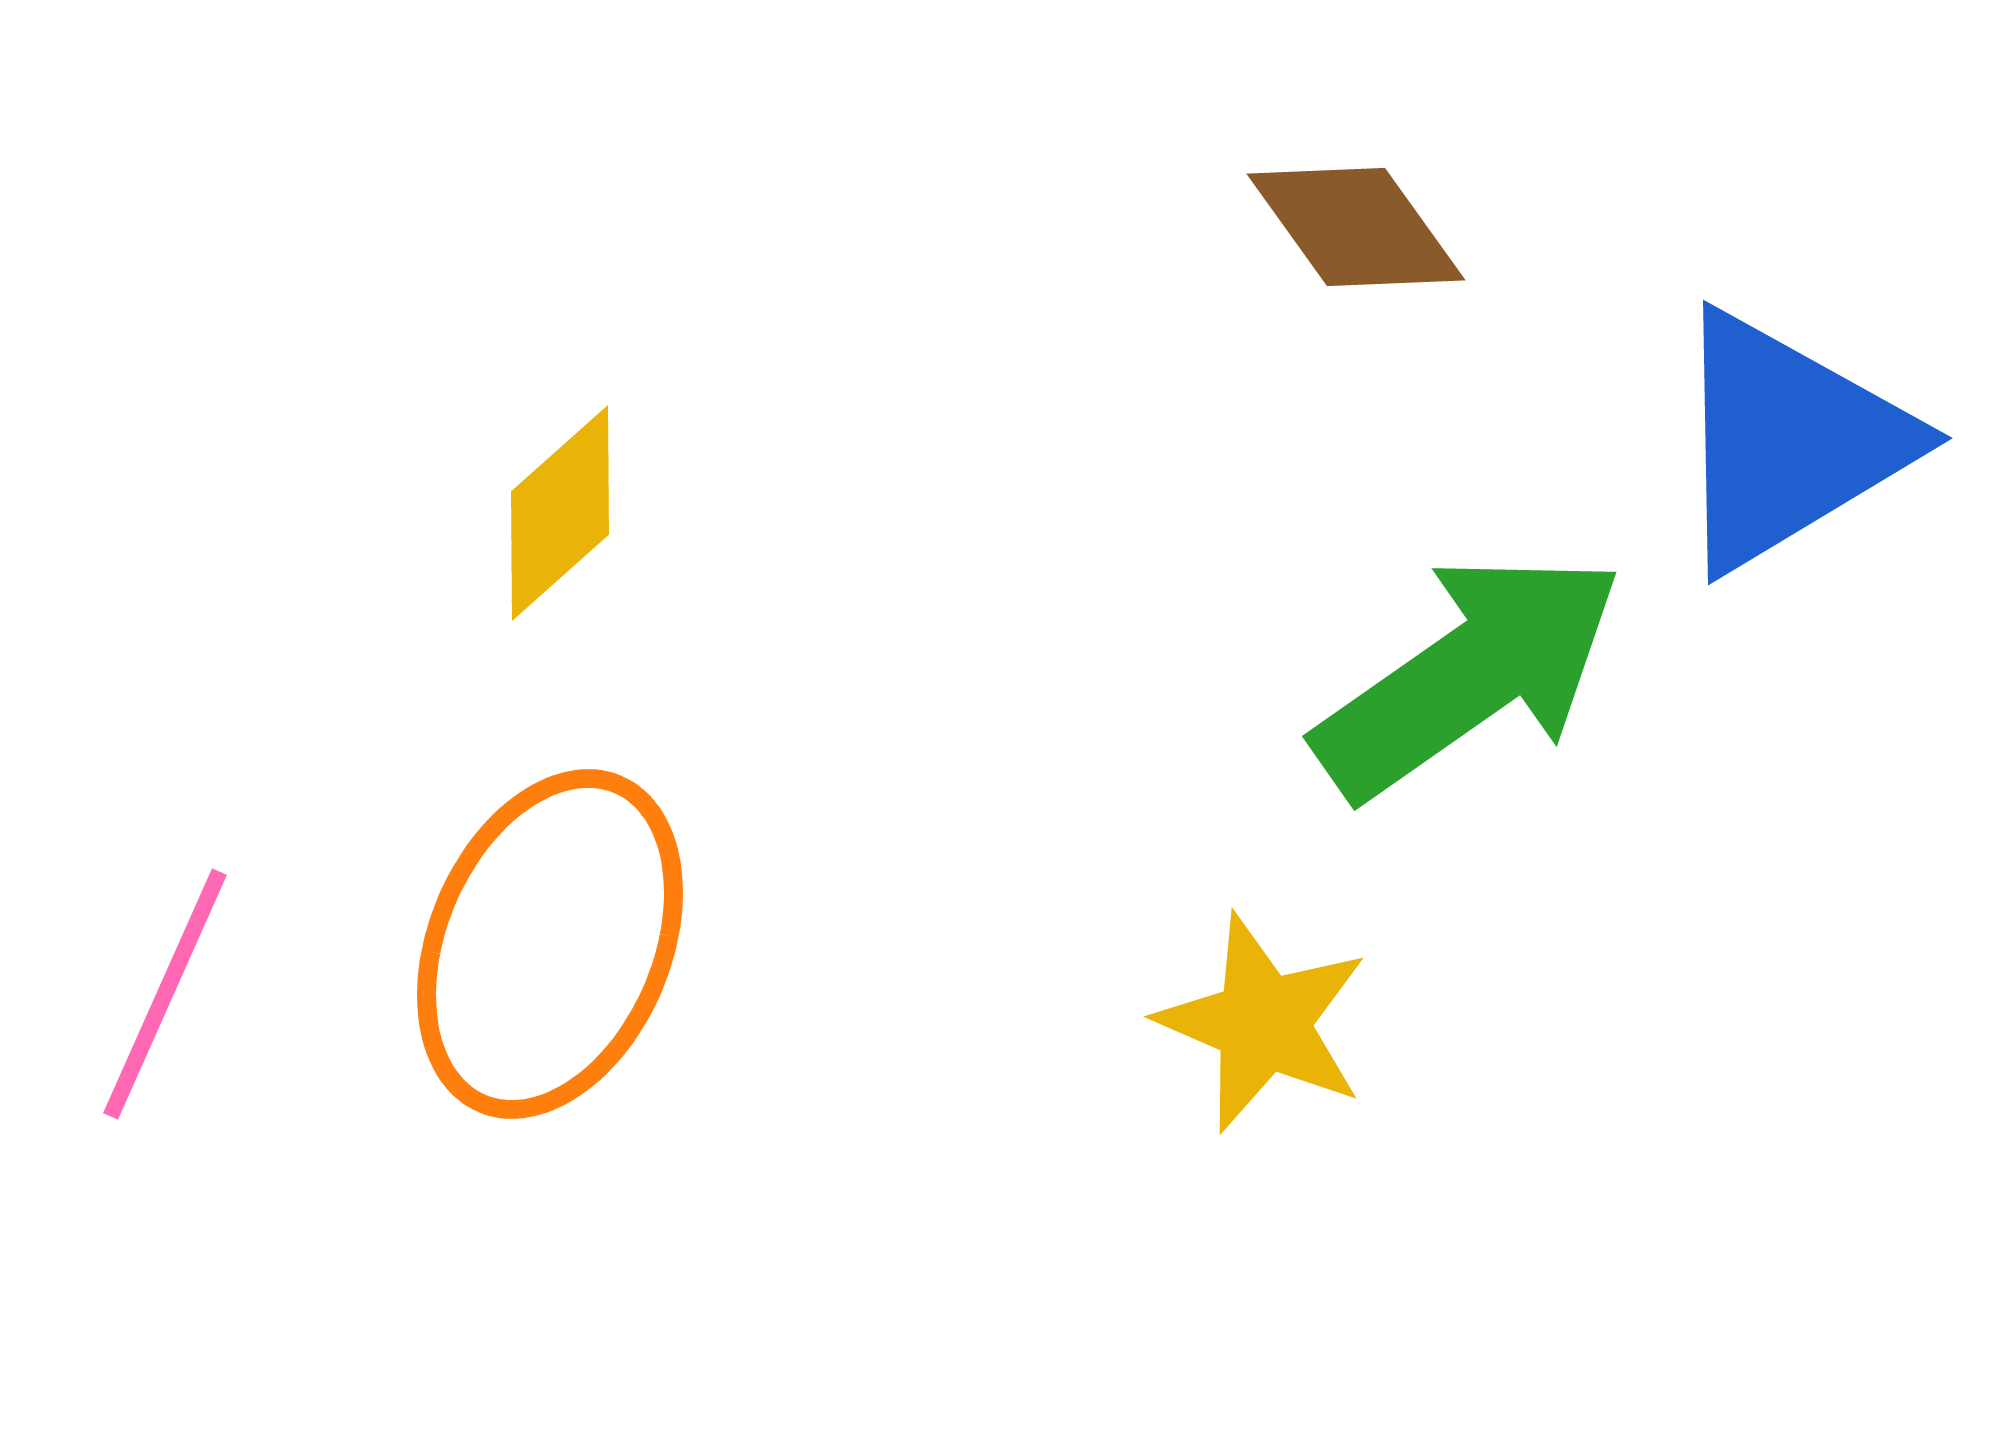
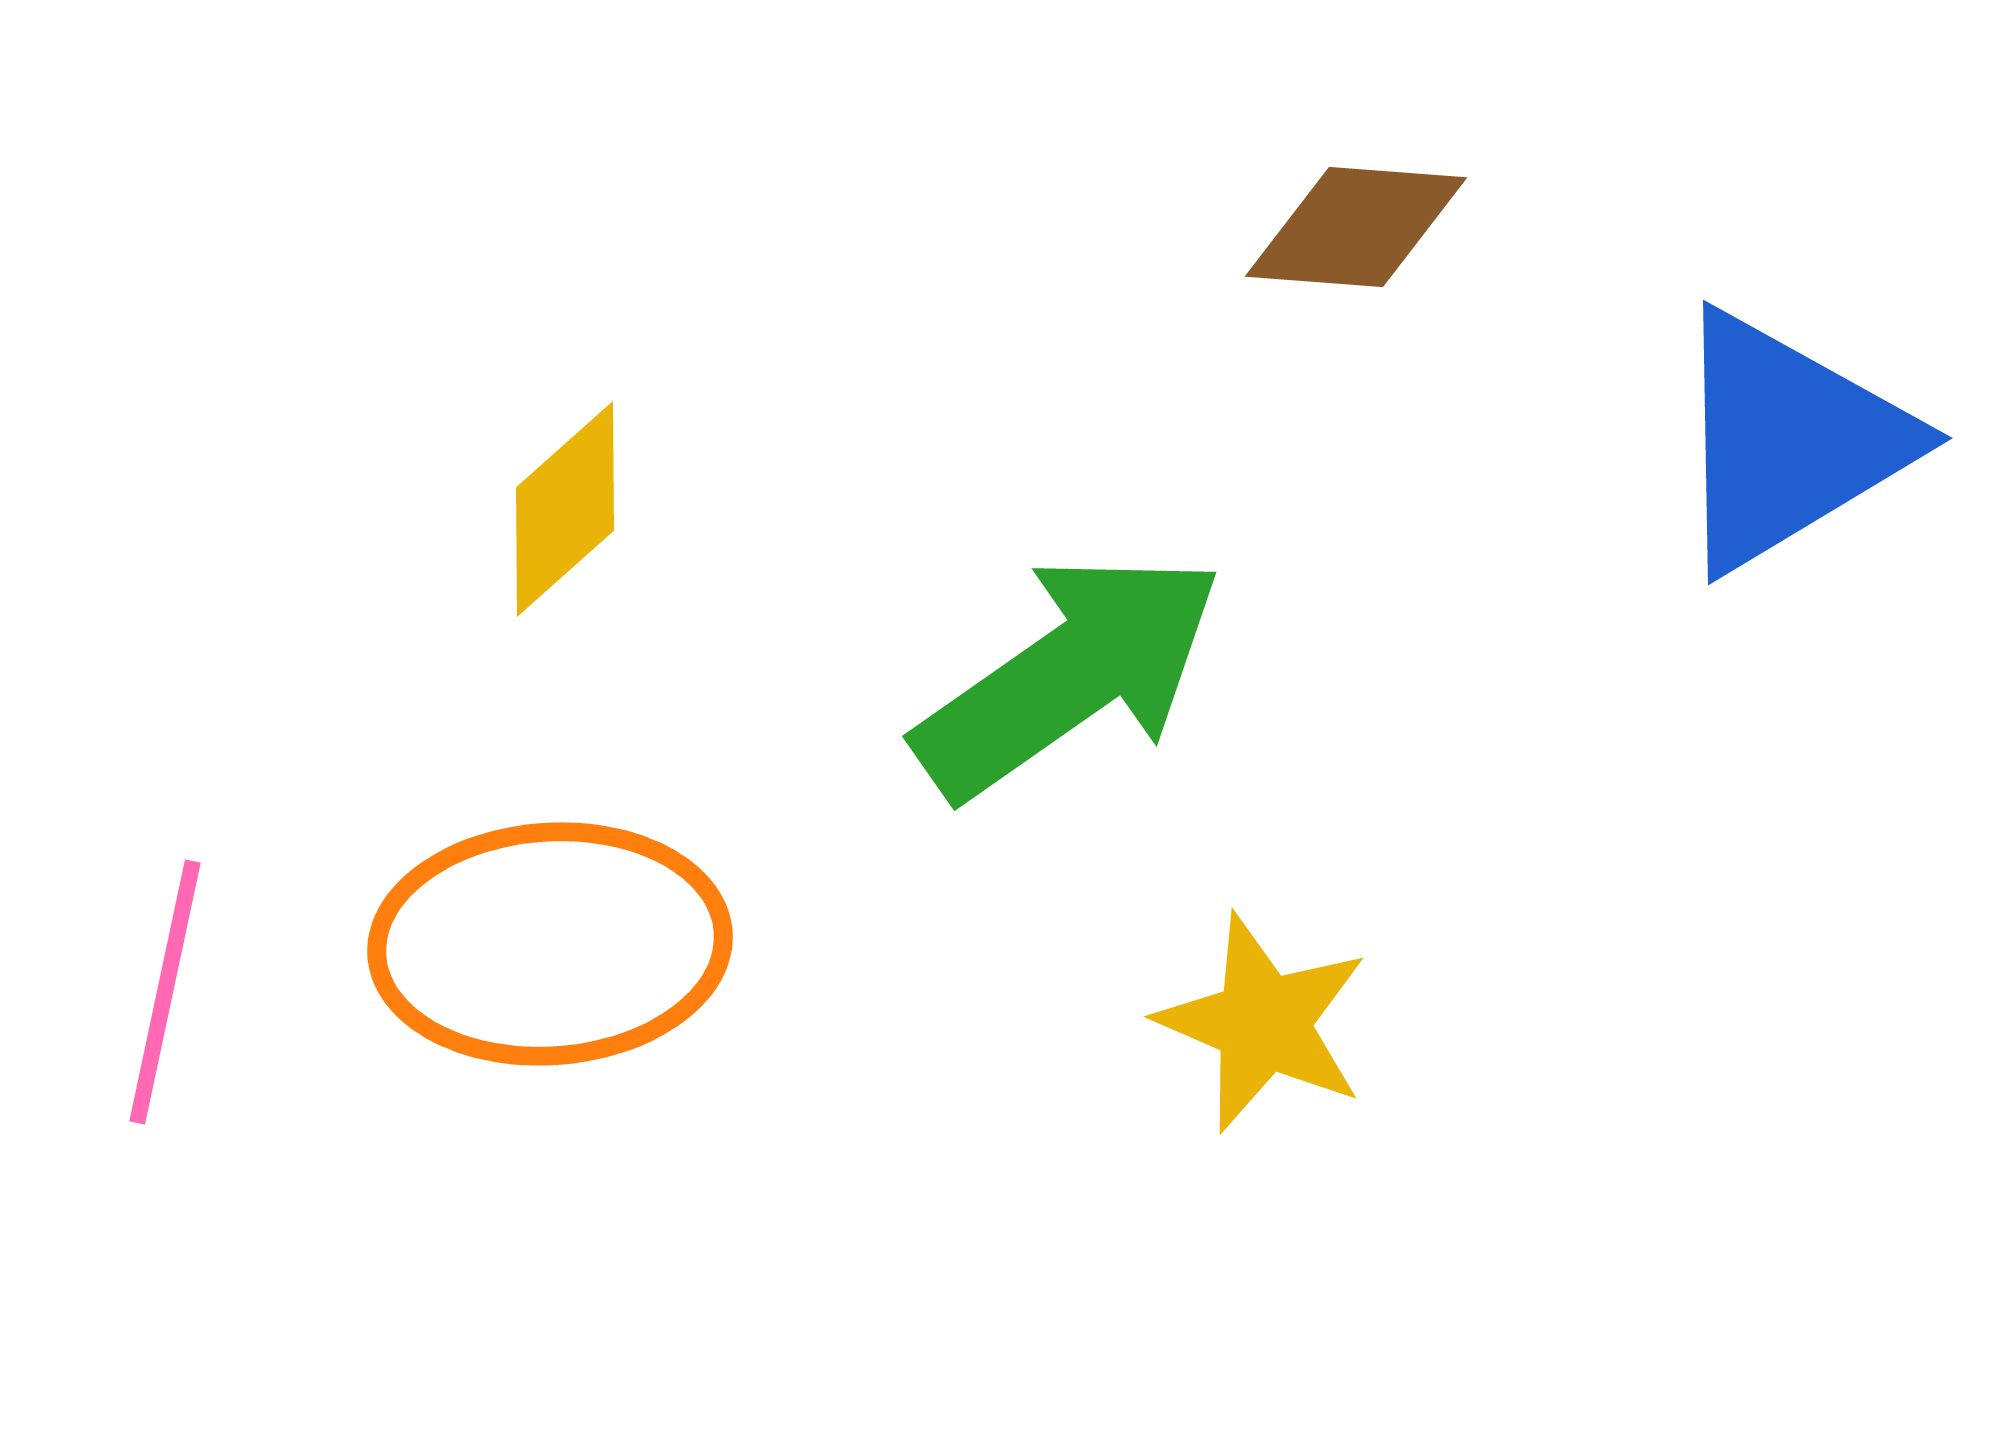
brown diamond: rotated 50 degrees counterclockwise
yellow diamond: moved 5 px right, 4 px up
green arrow: moved 400 px left
orange ellipse: rotated 63 degrees clockwise
pink line: moved 2 px up; rotated 12 degrees counterclockwise
